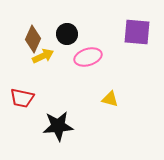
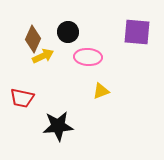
black circle: moved 1 px right, 2 px up
pink ellipse: rotated 20 degrees clockwise
yellow triangle: moved 9 px left, 8 px up; rotated 36 degrees counterclockwise
